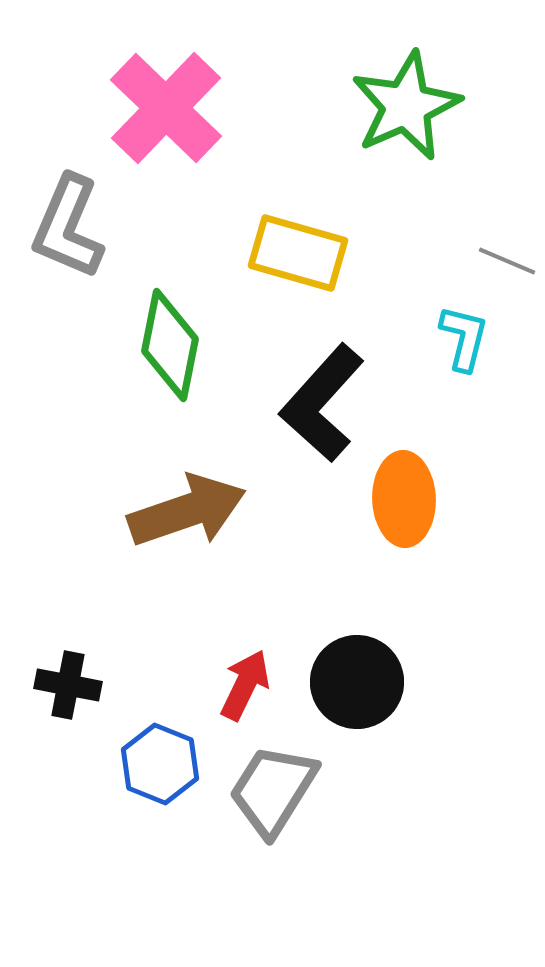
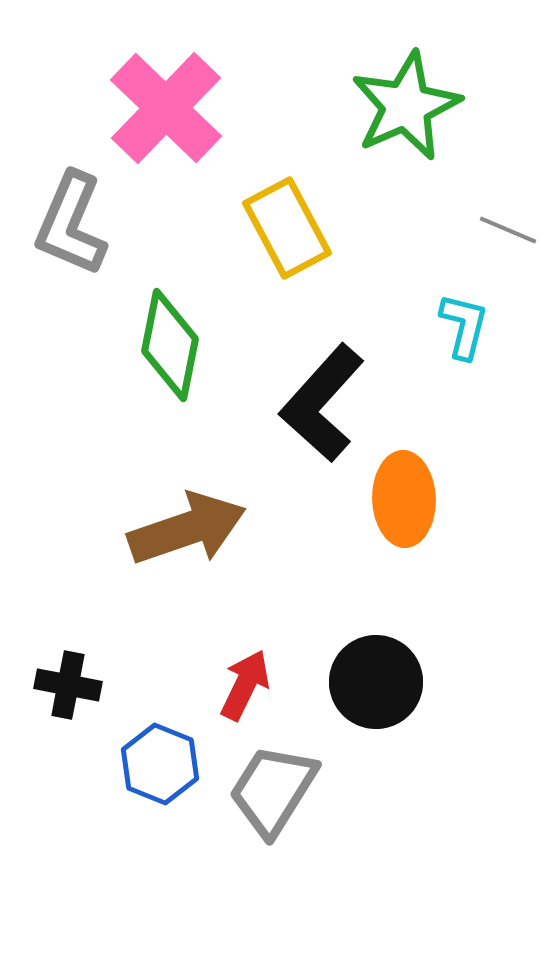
gray L-shape: moved 3 px right, 3 px up
yellow rectangle: moved 11 px left, 25 px up; rotated 46 degrees clockwise
gray line: moved 1 px right, 31 px up
cyan L-shape: moved 12 px up
brown arrow: moved 18 px down
black circle: moved 19 px right
